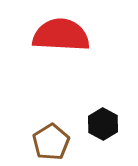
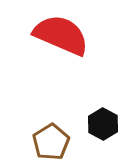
red semicircle: rotated 20 degrees clockwise
